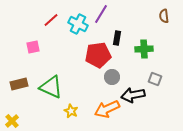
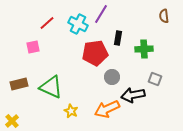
red line: moved 4 px left, 3 px down
black rectangle: moved 1 px right
red pentagon: moved 3 px left, 2 px up
